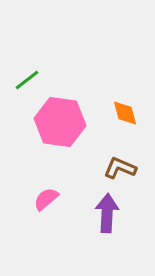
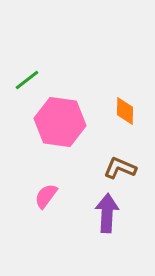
orange diamond: moved 2 px up; rotated 16 degrees clockwise
pink semicircle: moved 3 px up; rotated 12 degrees counterclockwise
